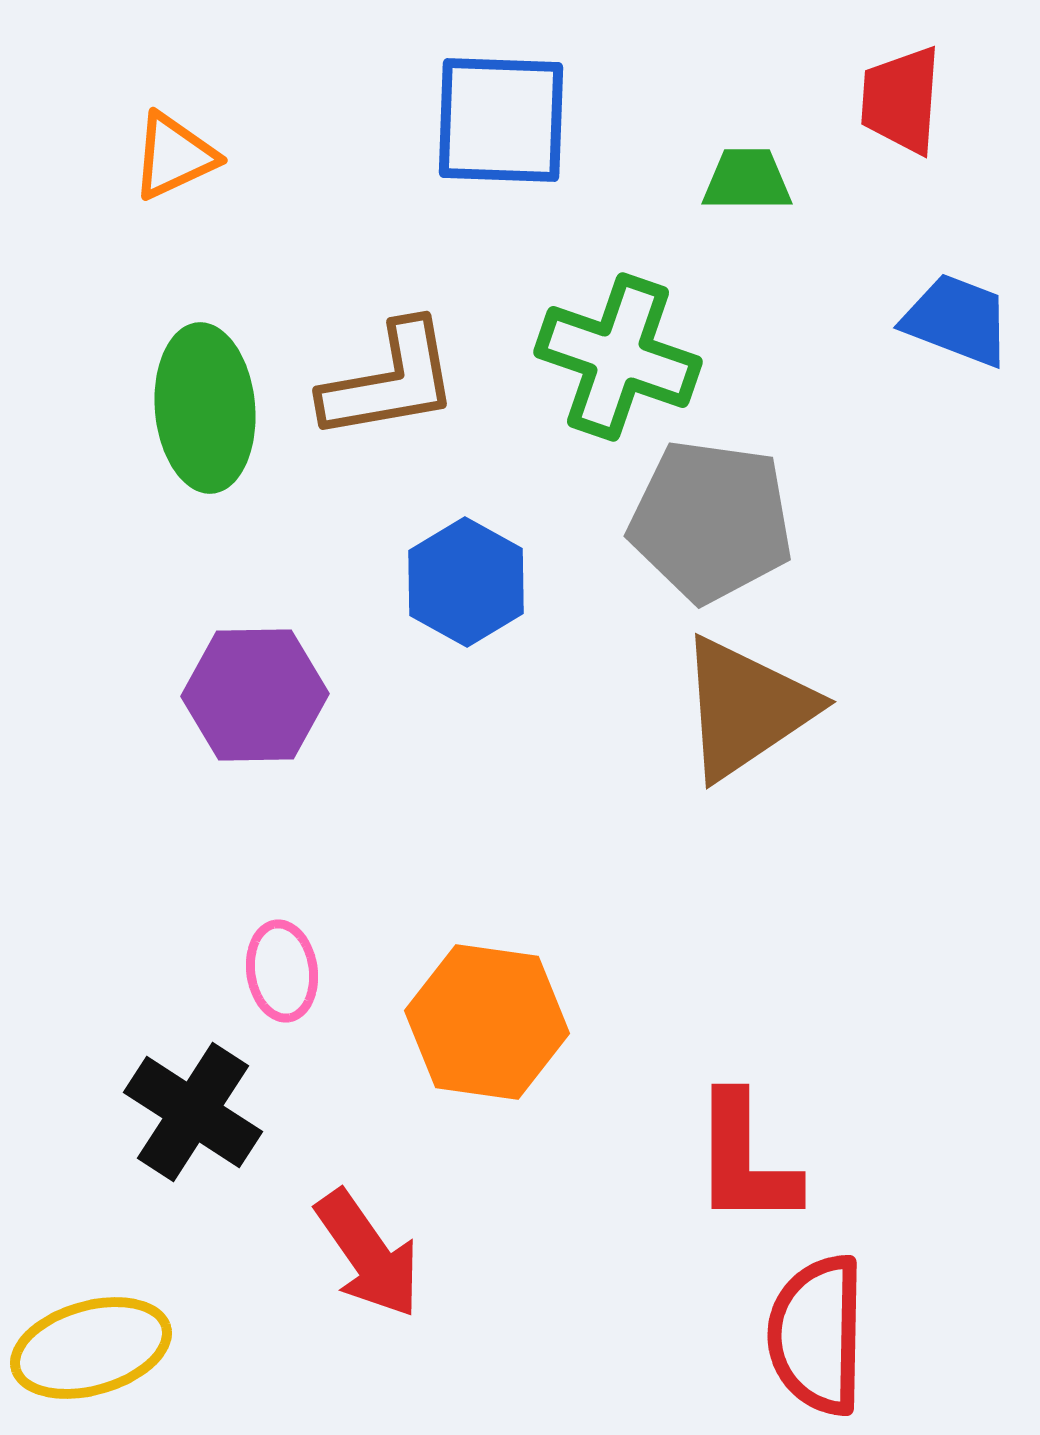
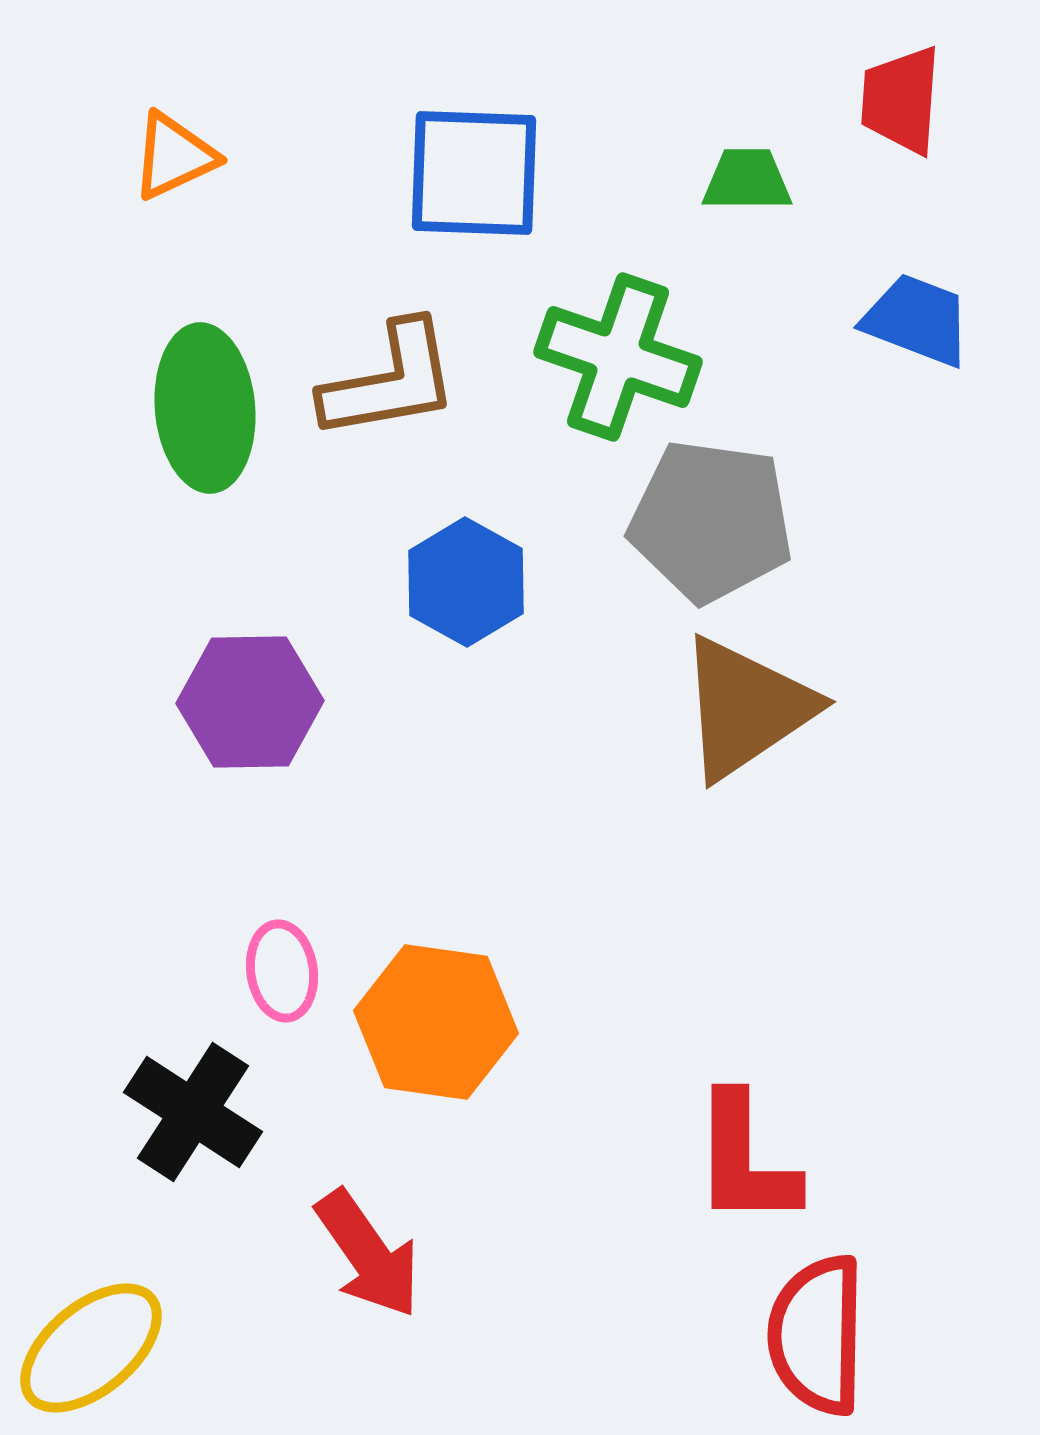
blue square: moved 27 px left, 53 px down
blue trapezoid: moved 40 px left
purple hexagon: moved 5 px left, 7 px down
orange hexagon: moved 51 px left
yellow ellipse: rotated 24 degrees counterclockwise
